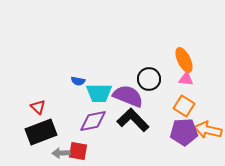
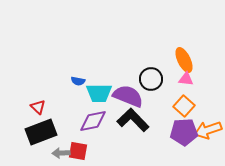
black circle: moved 2 px right
orange square: rotated 10 degrees clockwise
orange arrow: rotated 32 degrees counterclockwise
